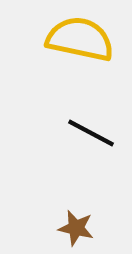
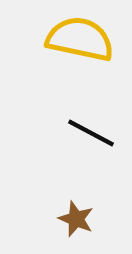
brown star: moved 9 px up; rotated 9 degrees clockwise
